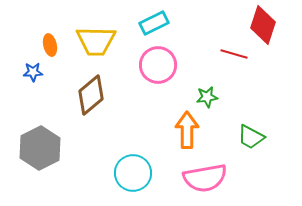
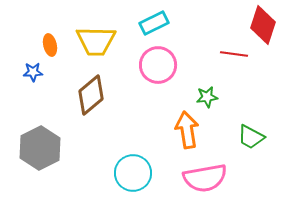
red line: rotated 8 degrees counterclockwise
orange arrow: rotated 9 degrees counterclockwise
